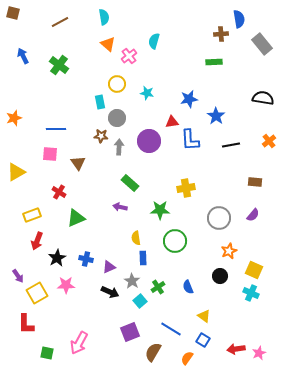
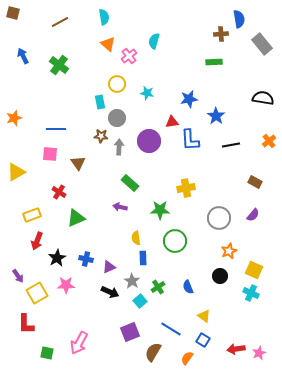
brown rectangle at (255, 182): rotated 24 degrees clockwise
